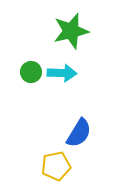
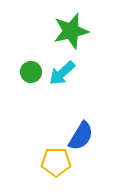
cyan arrow: rotated 136 degrees clockwise
blue semicircle: moved 2 px right, 3 px down
yellow pentagon: moved 4 px up; rotated 12 degrees clockwise
